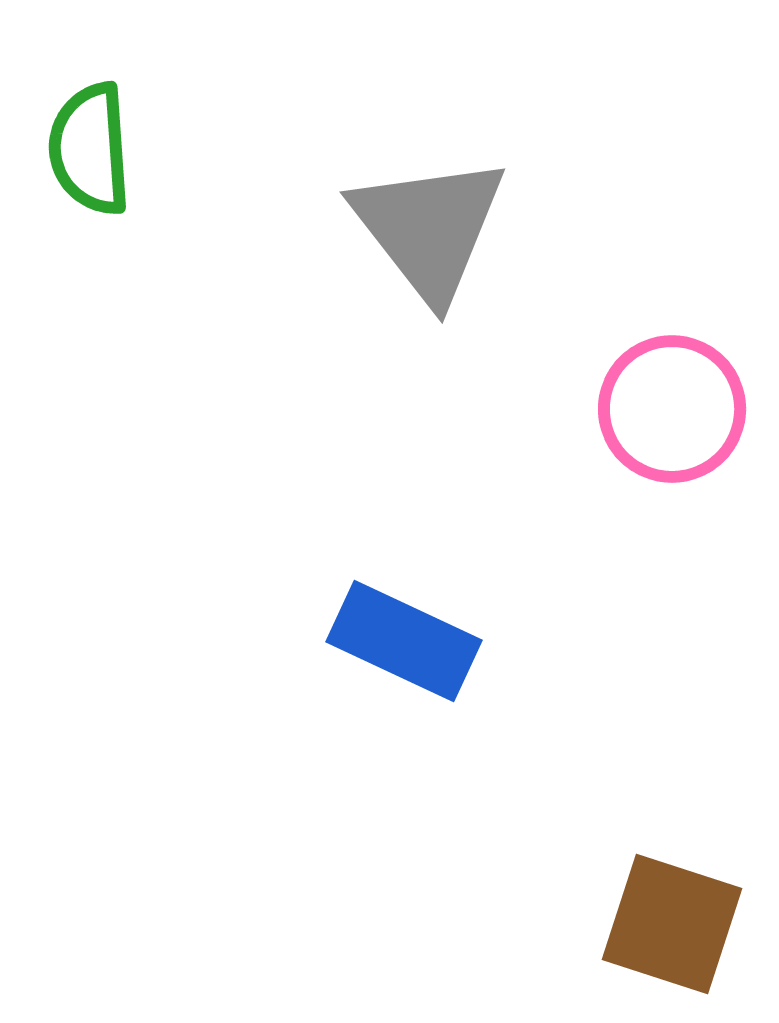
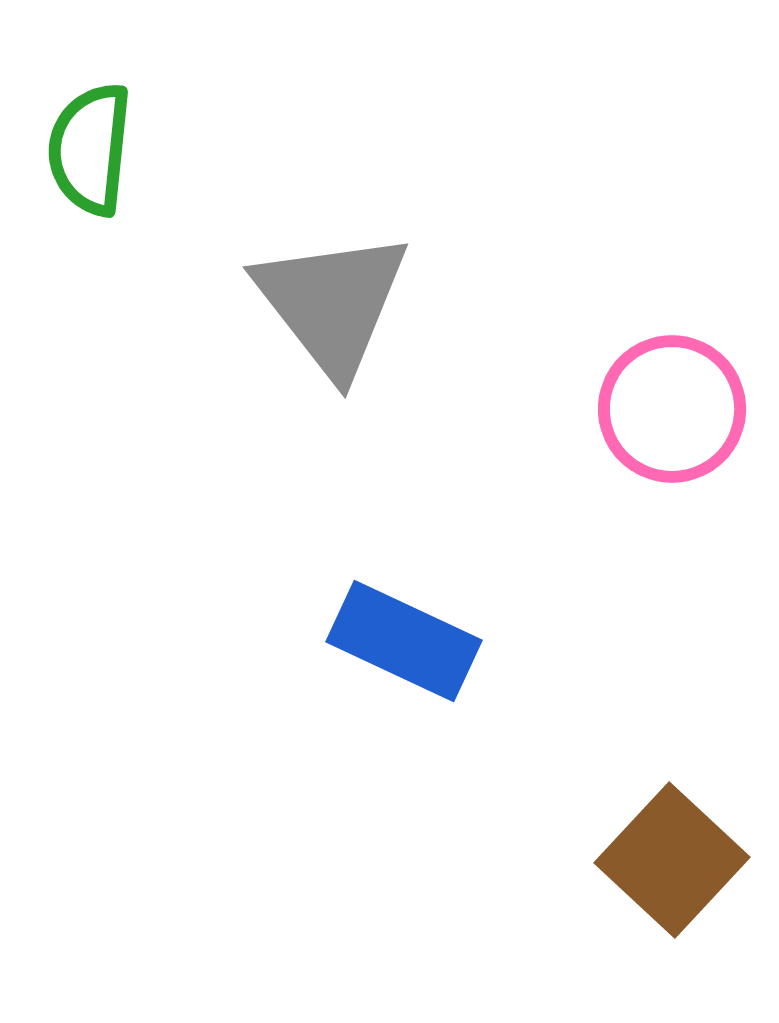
green semicircle: rotated 10 degrees clockwise
gray triangle: moved 97 px left, 75 px down
brown square: moved 64 px up; rotated 25 degrees clockwise
